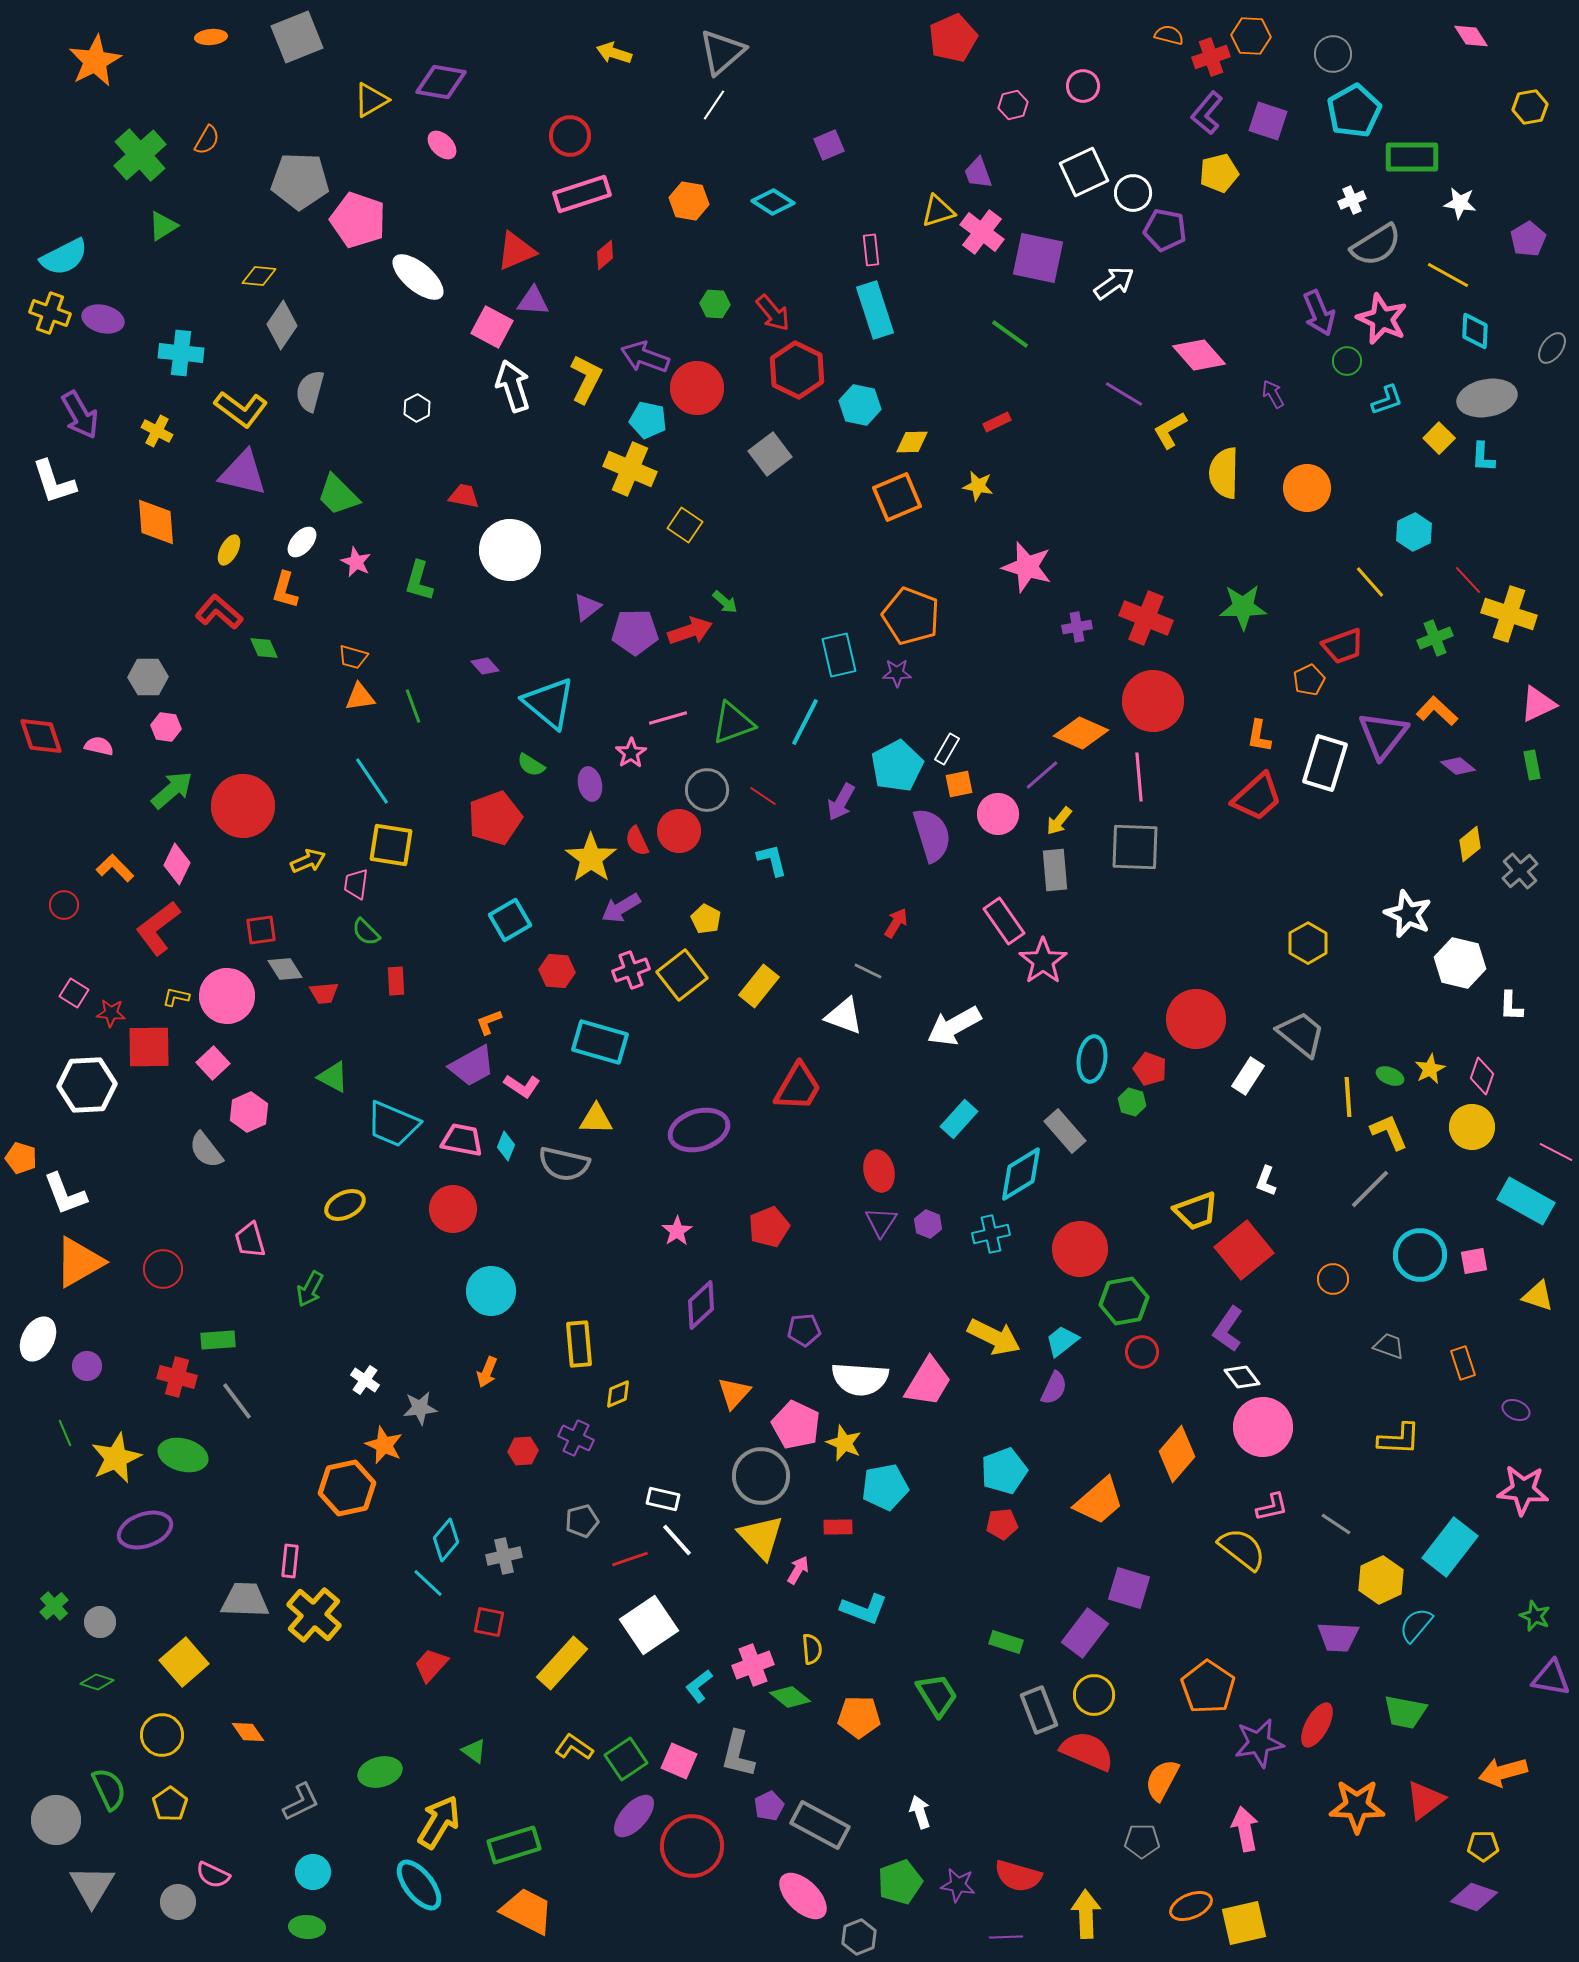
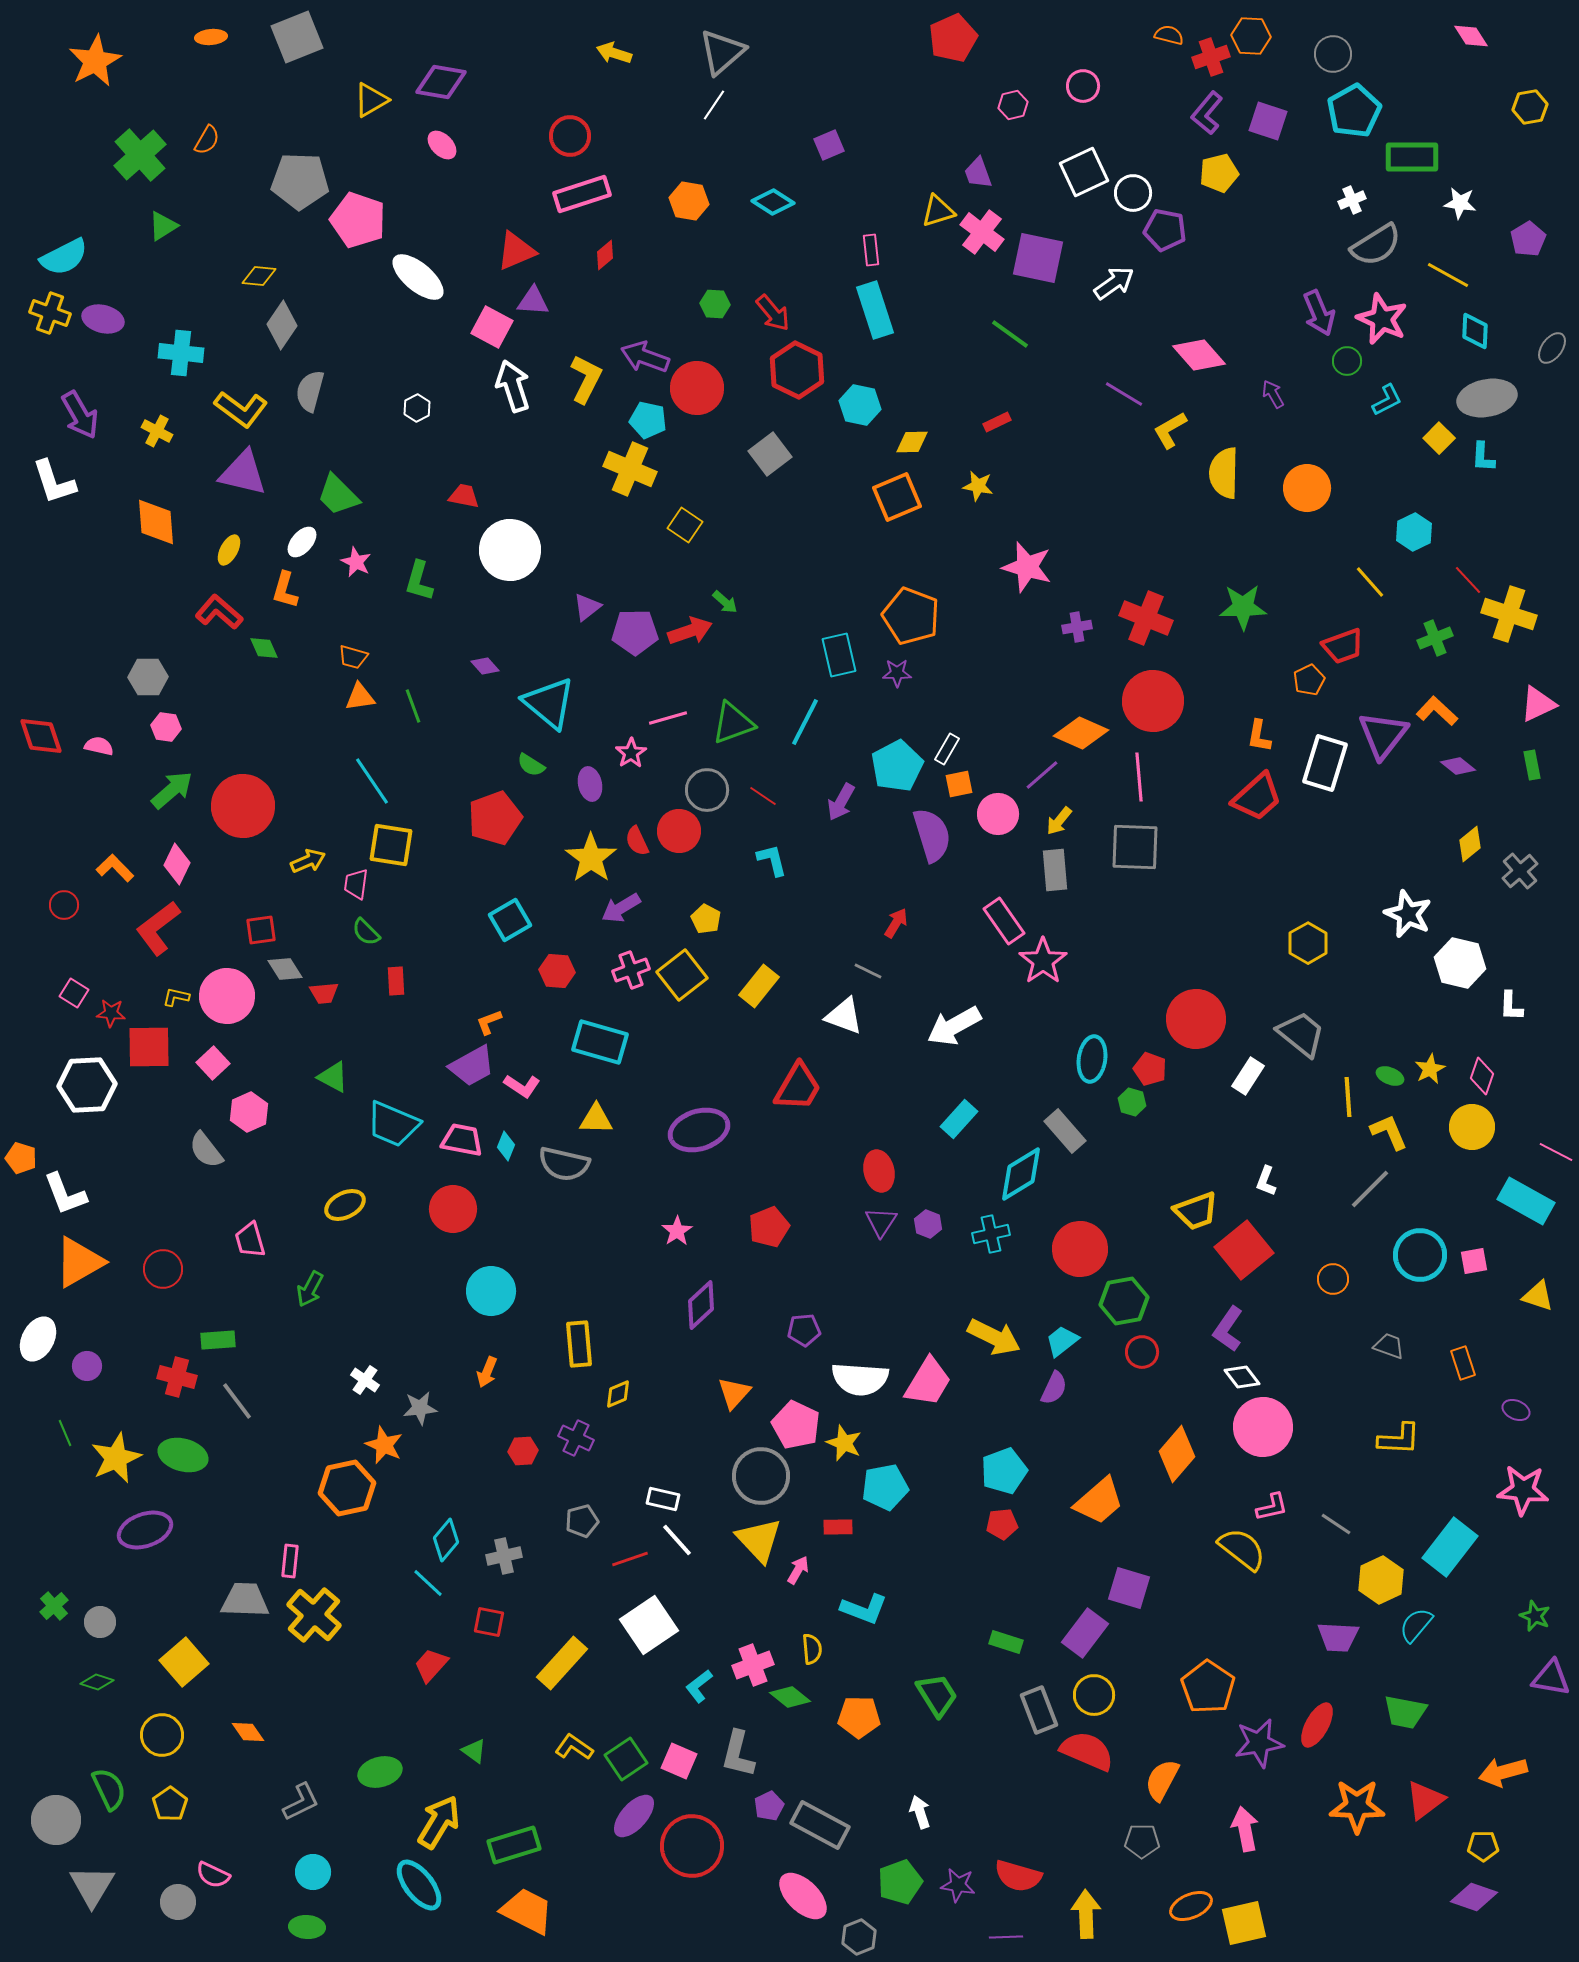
cyan L-shape at (1387, 400): rotated 8 degrees counterclockwise
yellow triangle at (761, 1537): moved 2 px left, 3 px down
